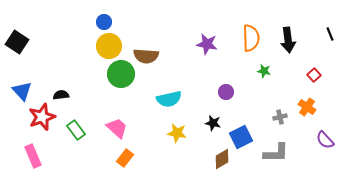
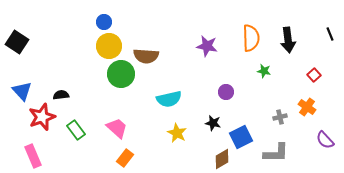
purple star: moved 2 px down
yellow star: rotated 18 degrees clockwise
